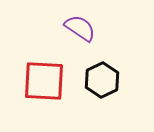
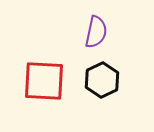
purple semicircle: moved 16 px right, 4 px down; rotated 68 degrees clockwise
